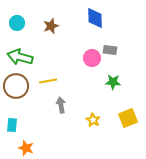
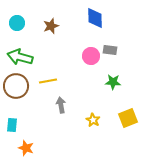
pink circle: moved 1 px left, 2 px up
